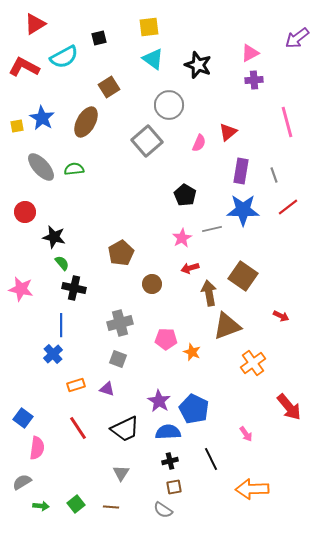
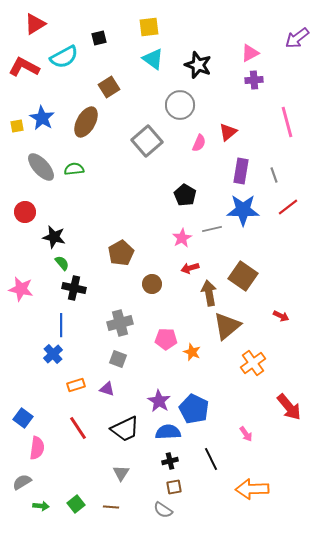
gray circle at (169, 105): moved 11 px right
brown triangle at (227, 326): rotated 20 degrees counterclockwise
